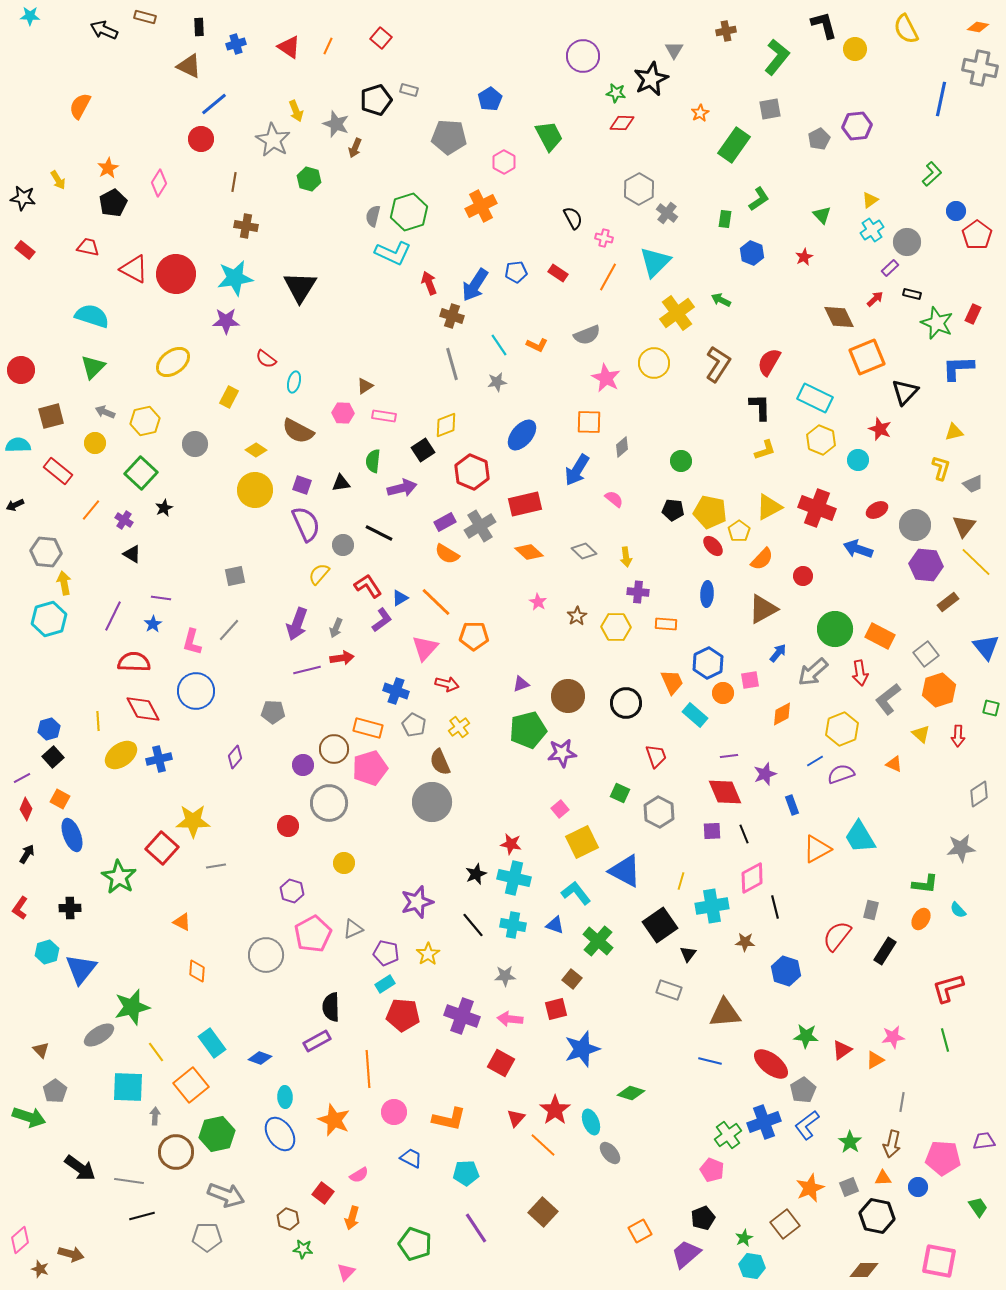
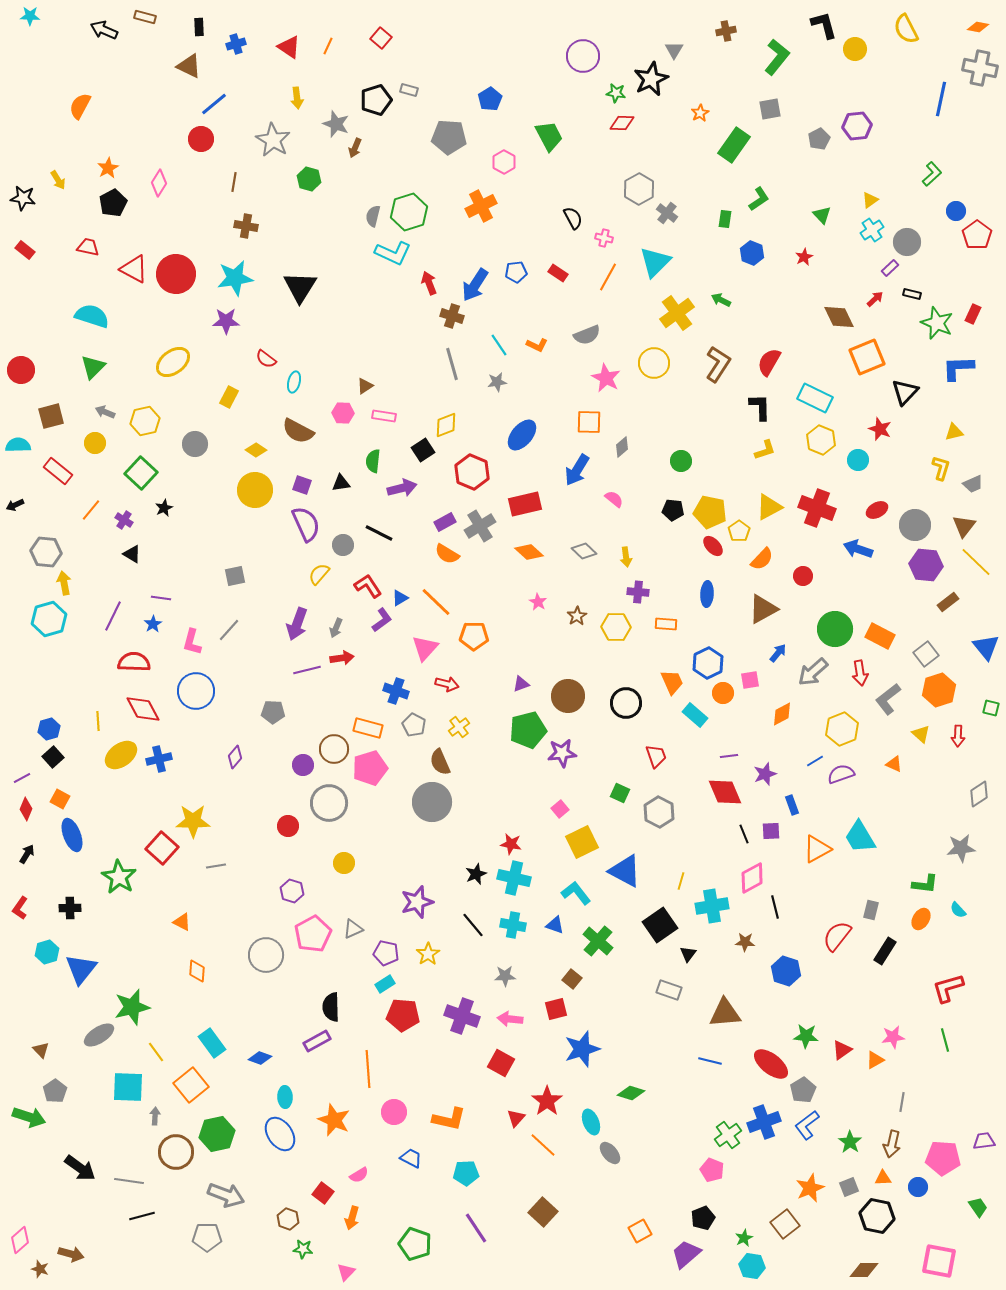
yellow arrow at (296, 111): moved 1 px right, 13 px up; rotated 15 degrees clockwise
purple square at (712, 831): moved 59 px right
red star at (555, 1110): moved 8 px left, 9 px up
